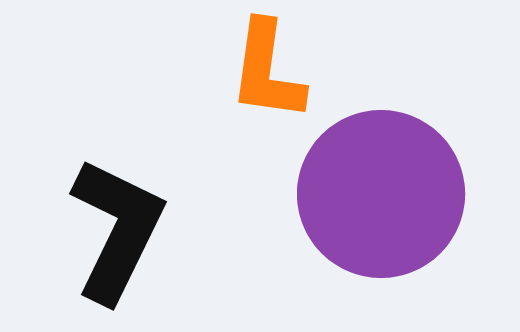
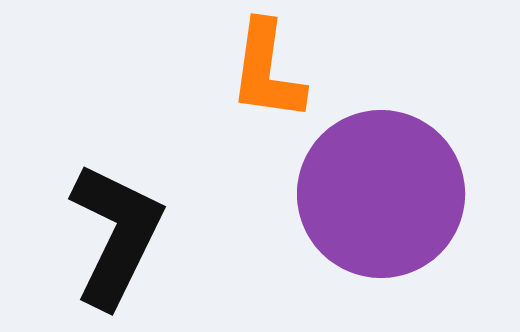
black L-shape: moved 1 px left, 5 px down
